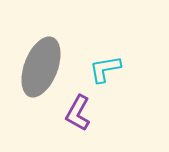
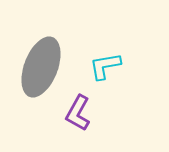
cyan L-shape: moved 3 px up
